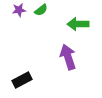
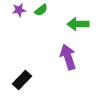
black rectangle: rotated 18 degrees counterclockwise
